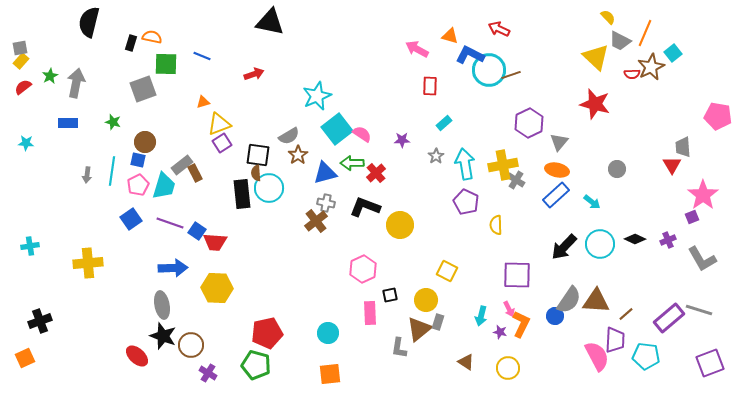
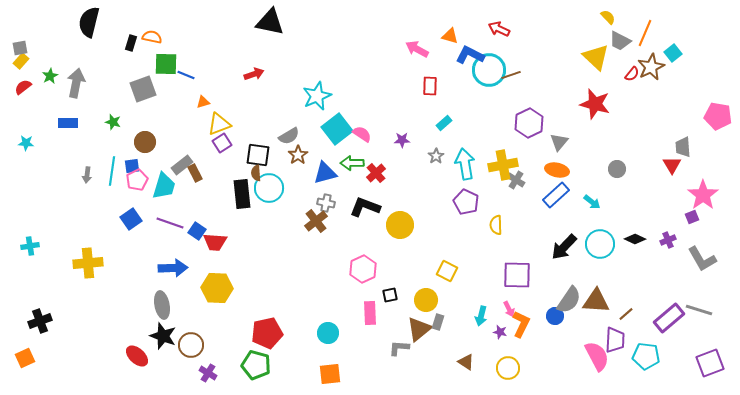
blue line at (202, 56): moved 16 px left, 19 px down
red semicircle at (632, 74): rotated 49 degrees counterclockwise
blue square at (138, 160): moved 6 px left, 6 px down; rotated 21 degrees counterclockwise
pink pentagon at (138, 185): moved 1 px left, 5 px up
gray L-shape at (399, 348): rotated 85 degrees clockwise
